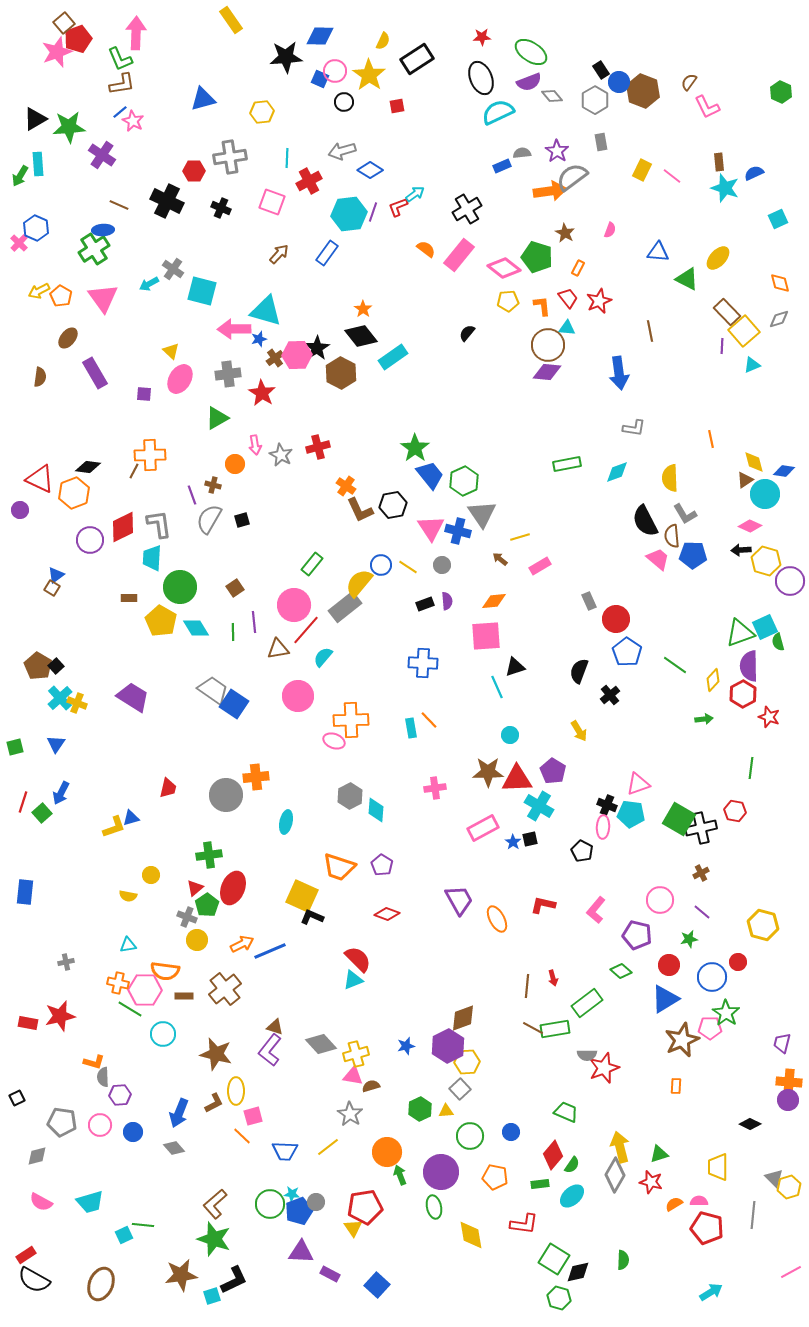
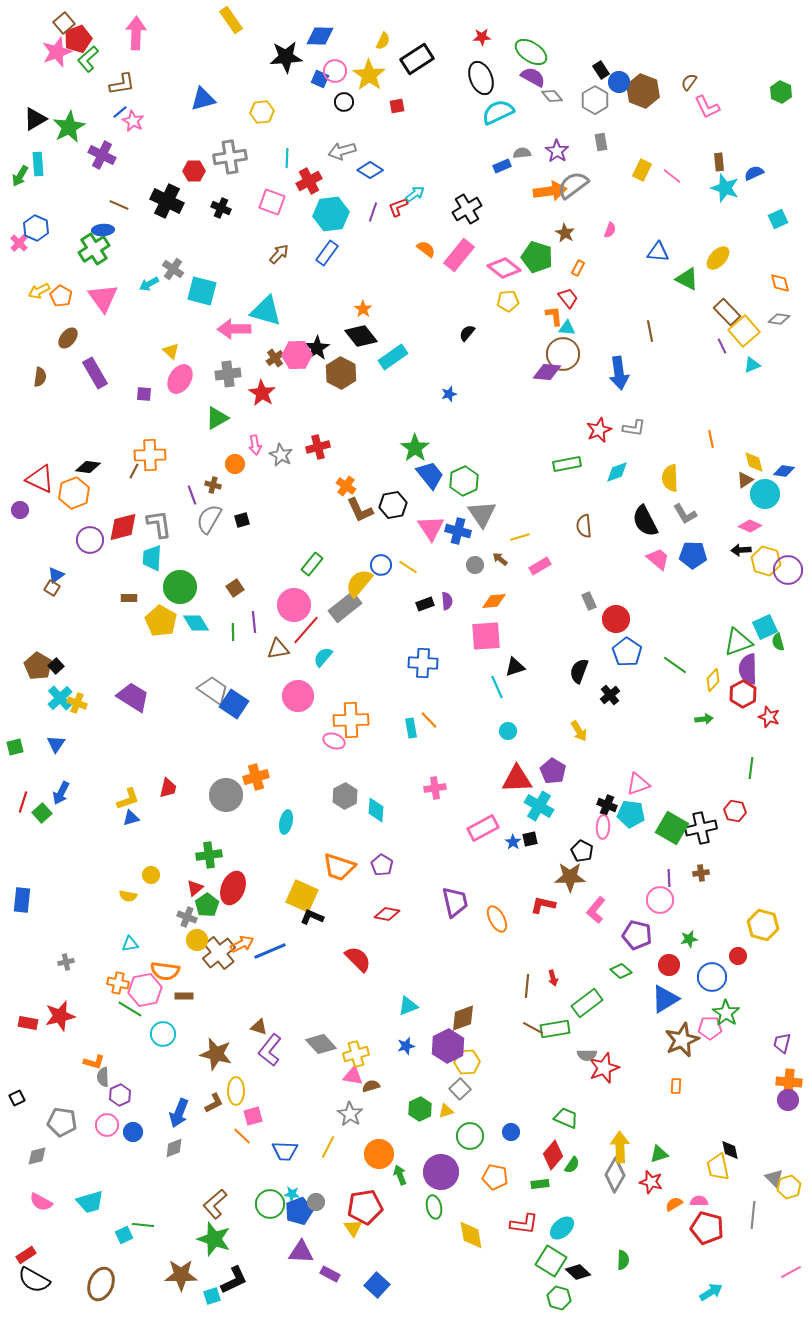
green L-shape at (120, 59): moved 32 px left; rotated 72 degrees clockwise
purple semicircle at (529, 82): moved 4 px right, 5 px up; rotated 130 degrees counterclockwise
green star at (69, 127): rotated 24 degrees counterclockwise
purple cross at (102, 155): rotated 8 degrees counterclockwise
gray semicircle at (572, 177): moved 1 px right, 8 px down
cyan hexagon at (349, 214): moved 18 px left
red star at (599, 301): moved 129 px down
orange L-shape at (542, 306): moved 12 px right, 10 px down
gray diamond at (779, 319): rotated 25 degrees clockwise
blue star at (259, 339): moved 190 px right, 55 px down
brown circle at (548, 345): moved 15 px right, 9 px down
purple line at (722, 346): rotated 28 degrees counterclockwise
red diamond at (123, 527): rotated 12 degrees clockwise
brown semicircle at (672, 536): moved 88 px left, 10 px up
gray circle at (442, 565): moved 33 px right
purple circle at (790, 581): moved 2 px left, 11 px up
cyan diamond at (196, 628): moved 5 px up
green triangle at (740, 633): moved 2 px left, 9 px down
purple semicircle at (749, 666): moved 1 px left, 3 px down
cyan circle at (510, 735): moved 2 px left, 4 px up
brown star at (488, 772): moved 82 px right, 105 px down
orange cross at (256, 777): rotated 10 degrees counterclockwise
gray hexagon at (350, 796): moved 5 px left
green square at (679, 819): moved 7 px left, 9 px down
yellow L-shape at (114, 827): moved 14 px right, 28 px up
brown cross at (701, 873): rotated 21 degrees clockwise
blue rectangle at (25, 892): moved 3 px left, 8 px down
purple trapezoid at (459, 900): moved 4 px left, 2 px down; rotated 16 degrees clockwise
purple line at (702, 912): moved 33 px left, 34 px up; rotated 48 degrees clockwise
red diamond at (387, 914): rotated 10 degrees counterclockwise
cyan triangle at (128, 945): moved 2 px right, 1 px up
red circle at (738, 962): moved 6 px up
cyan triangle at (353, 980): moved 55 px right, 26 px down
brown cross at (225, 989): moved 6 px left, 36 px up
pink hexagon at (145, 990): rotated 12 degrees counterclockwise
brown triangle at (275, 1027): moved 16 px left
purple hexagon at (120, 1095): rotated 20 degrees counterclockwise
yellow triangle at (446, 1111): rotated 14 degrees counterclockwise
green trapezoid at (566, 1112): moved 6 px down
black diamond at (750, 1124): moved 20 px left, 26 px down; rotated 50 degrees clockwise
pink circle at (100, 1125): moved 7 px right
yellow line at (328, 1147): rotated 25 degrees counterclockwise
yellow arrow at (620, 1147): rotated 12 degrees clockwise
gray diamond at (174, 1148): rotated 70 degrees counterclockwise
orange circle at (387, 1152): moved 8 px left, 2 px down
yellow trapezoid at (718, 1167): rotated 12 degrees counterclockwise
cyan ellipse at (572, 1196): moved 10 px left, 32 px down
green square at (554, 1259): moved 3 px left, 2 px down
black diamond at (578, 1272): rotated 55 degrees clockwise
brown star at (181, 1275): rotated 8 degrees clockwise
